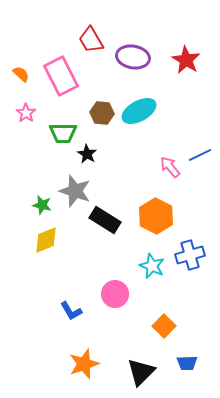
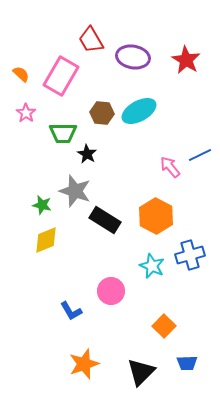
pink rectangle: rotated 57 degrees clockwise
pink circle: moved 4 px left, 3 px up
